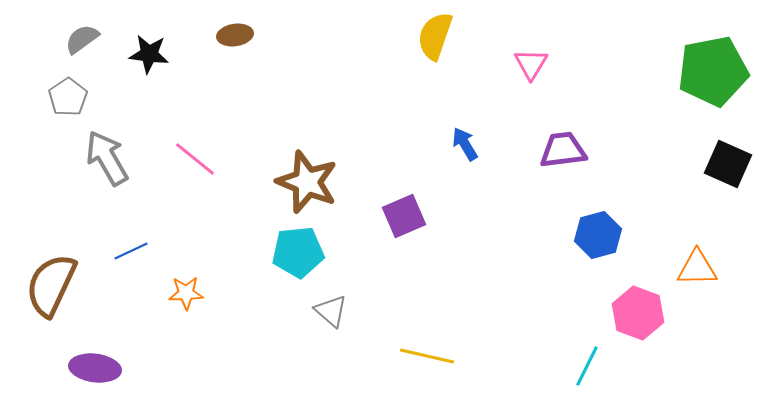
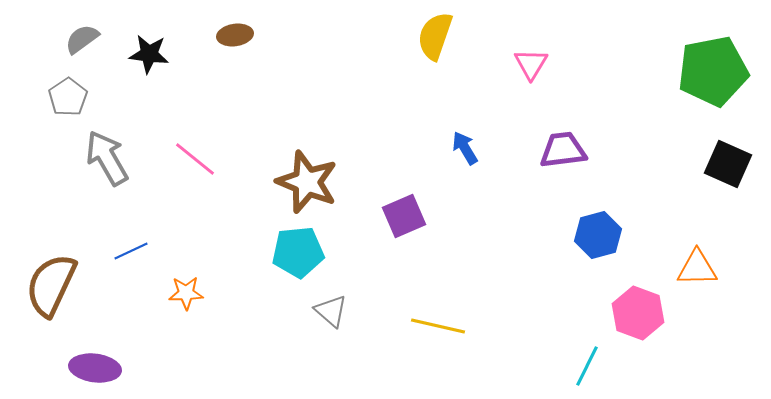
blue arrow: moved 4 px down
yellow line: moved 11 px right, 30 px up
